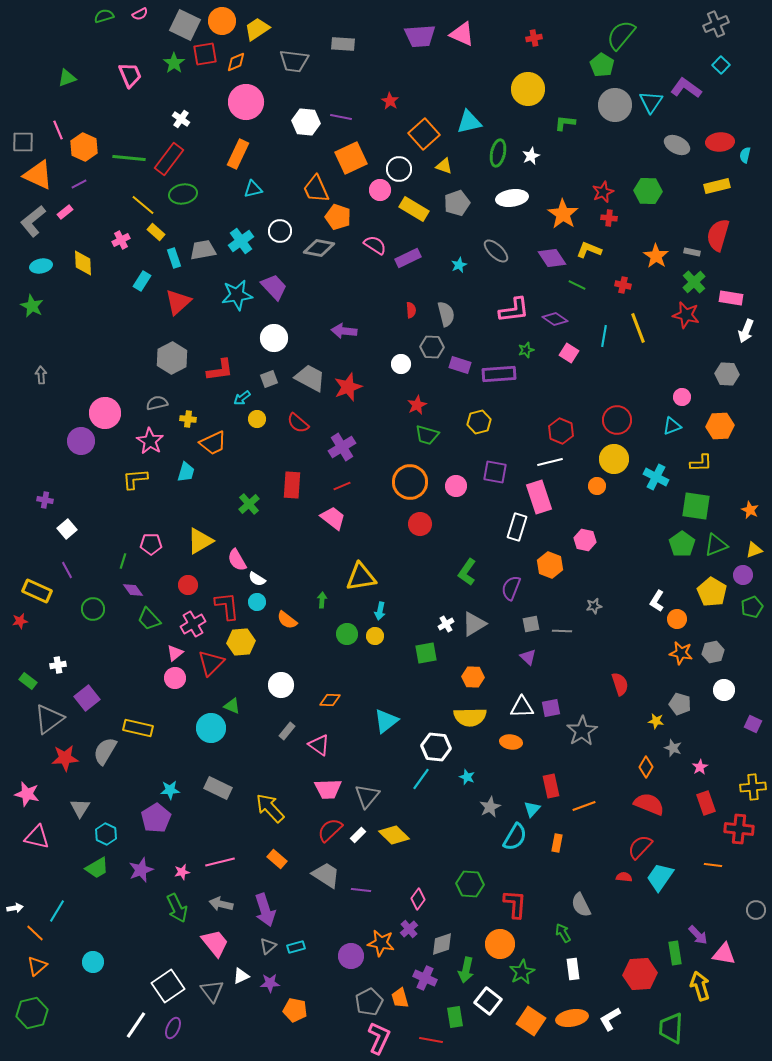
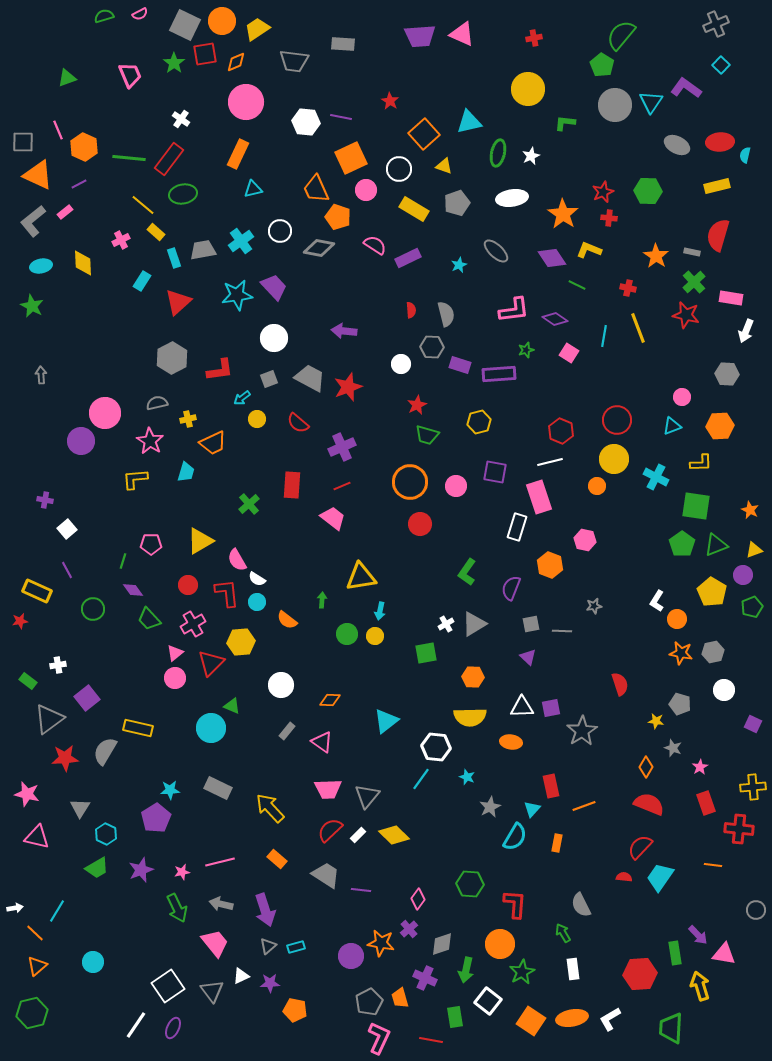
pink circle at (380, 190): moved 14 px left
red cross at (623, 285): moved 5 px right, 3 px down
yellow cross at (188, 419): rotated 21 degrees counterclockwise
purple cross at (342, 447): rotated 8 degrees clockwise
red L-shape at (227, 606): moved 13 px up
pink triangle at (319, 745): moved 3 px right, 3 px up
